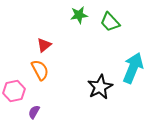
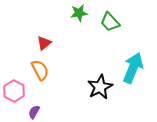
green star: moved 2 px up
red triangle: moved 2 px up
pink hexagon: rotated 20 degrees counterclockwise
